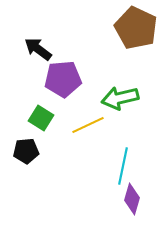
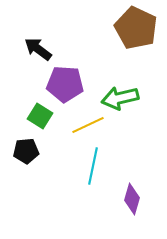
purple pentagon: moved 2 px right, 5 px down; rotated 9 degrees clockwise
green square: moved 1 px left, 2 px up
cyan line: moved 30 px left
